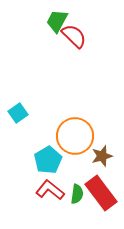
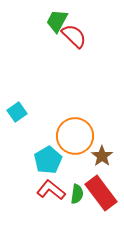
cyan square: moved 1 px left, 1 px up
brown star: rotated 20 degrees counterclockwise
red L-shape: moved 1 px right
